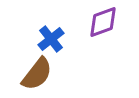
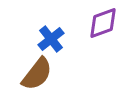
purple diamond: moved 1 px down
